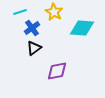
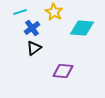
purple diamond: moved 6 px right; rotated 15 degrees clockwise
